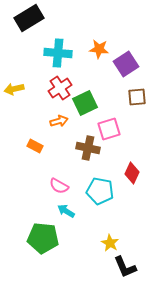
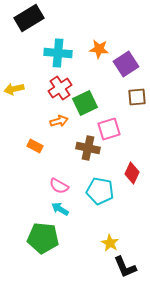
cyan arrow: moved 6 px left, 2 px up
